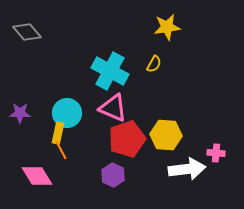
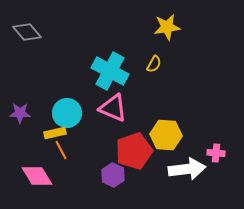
yellow rectangle: moved 3 px left; rotated 65 degrees clockwise
red pentagon: moved 7 px right, 12 px down
